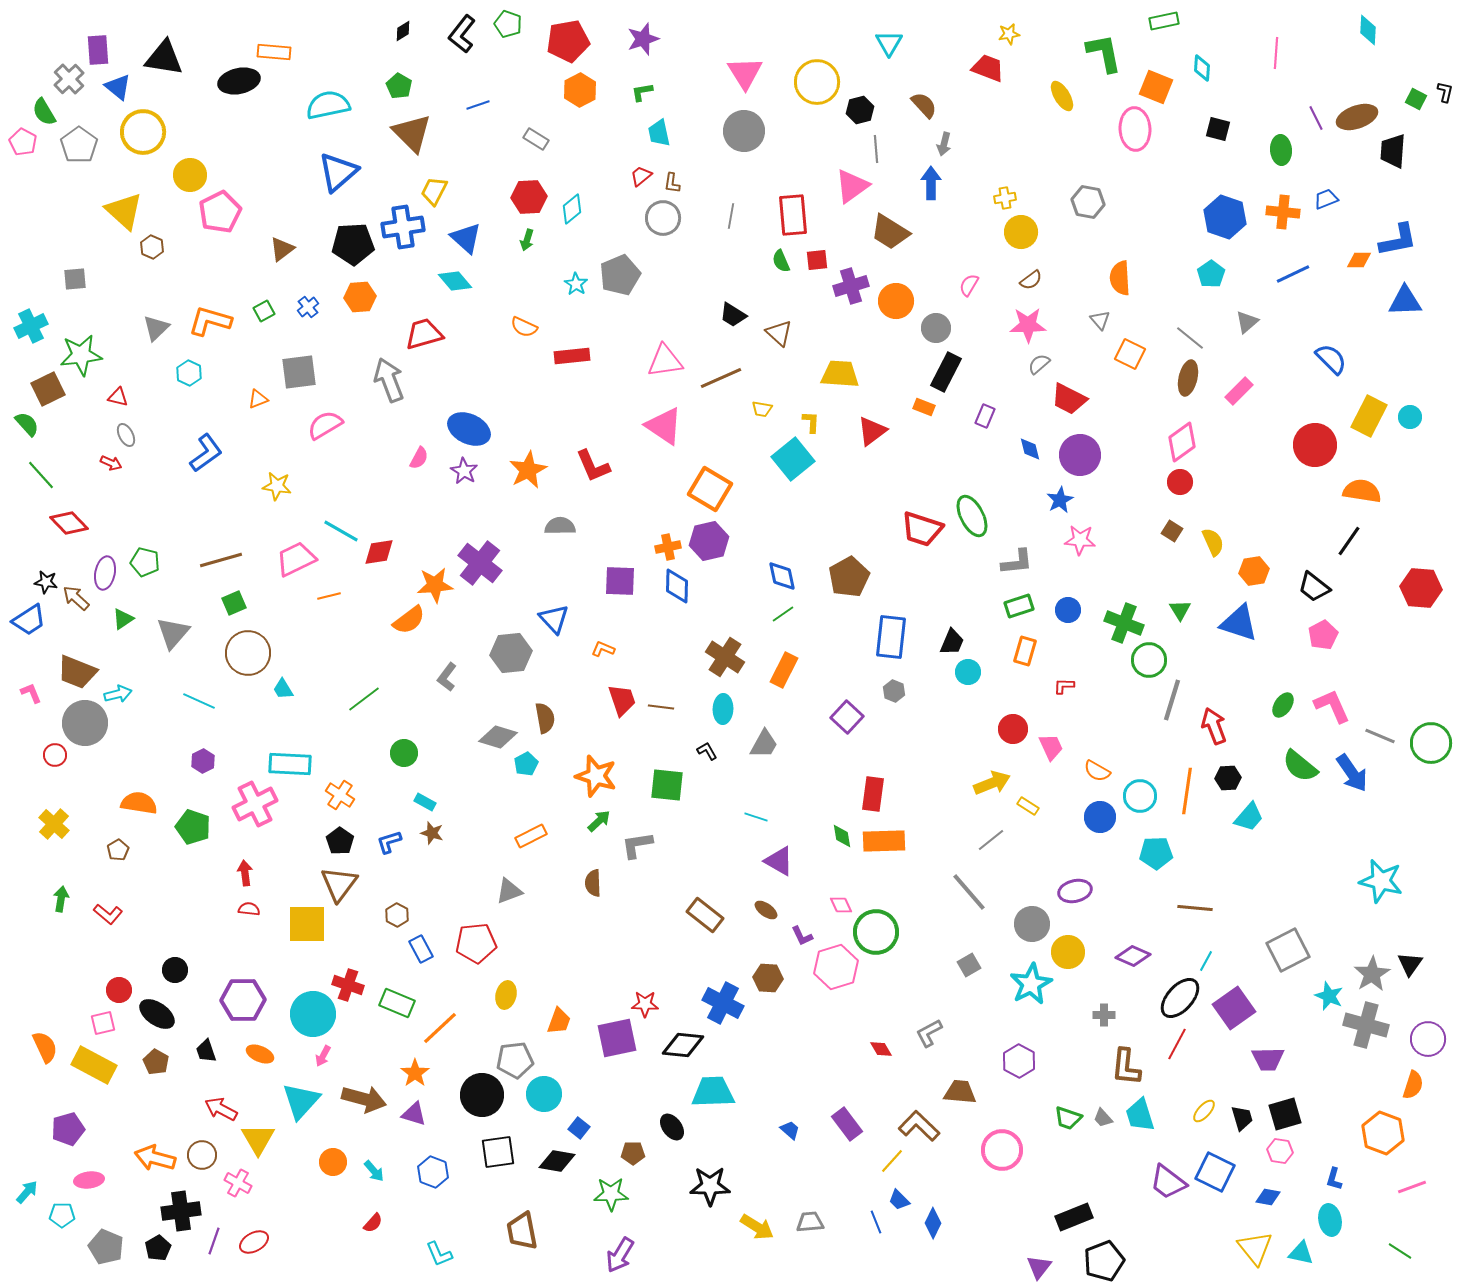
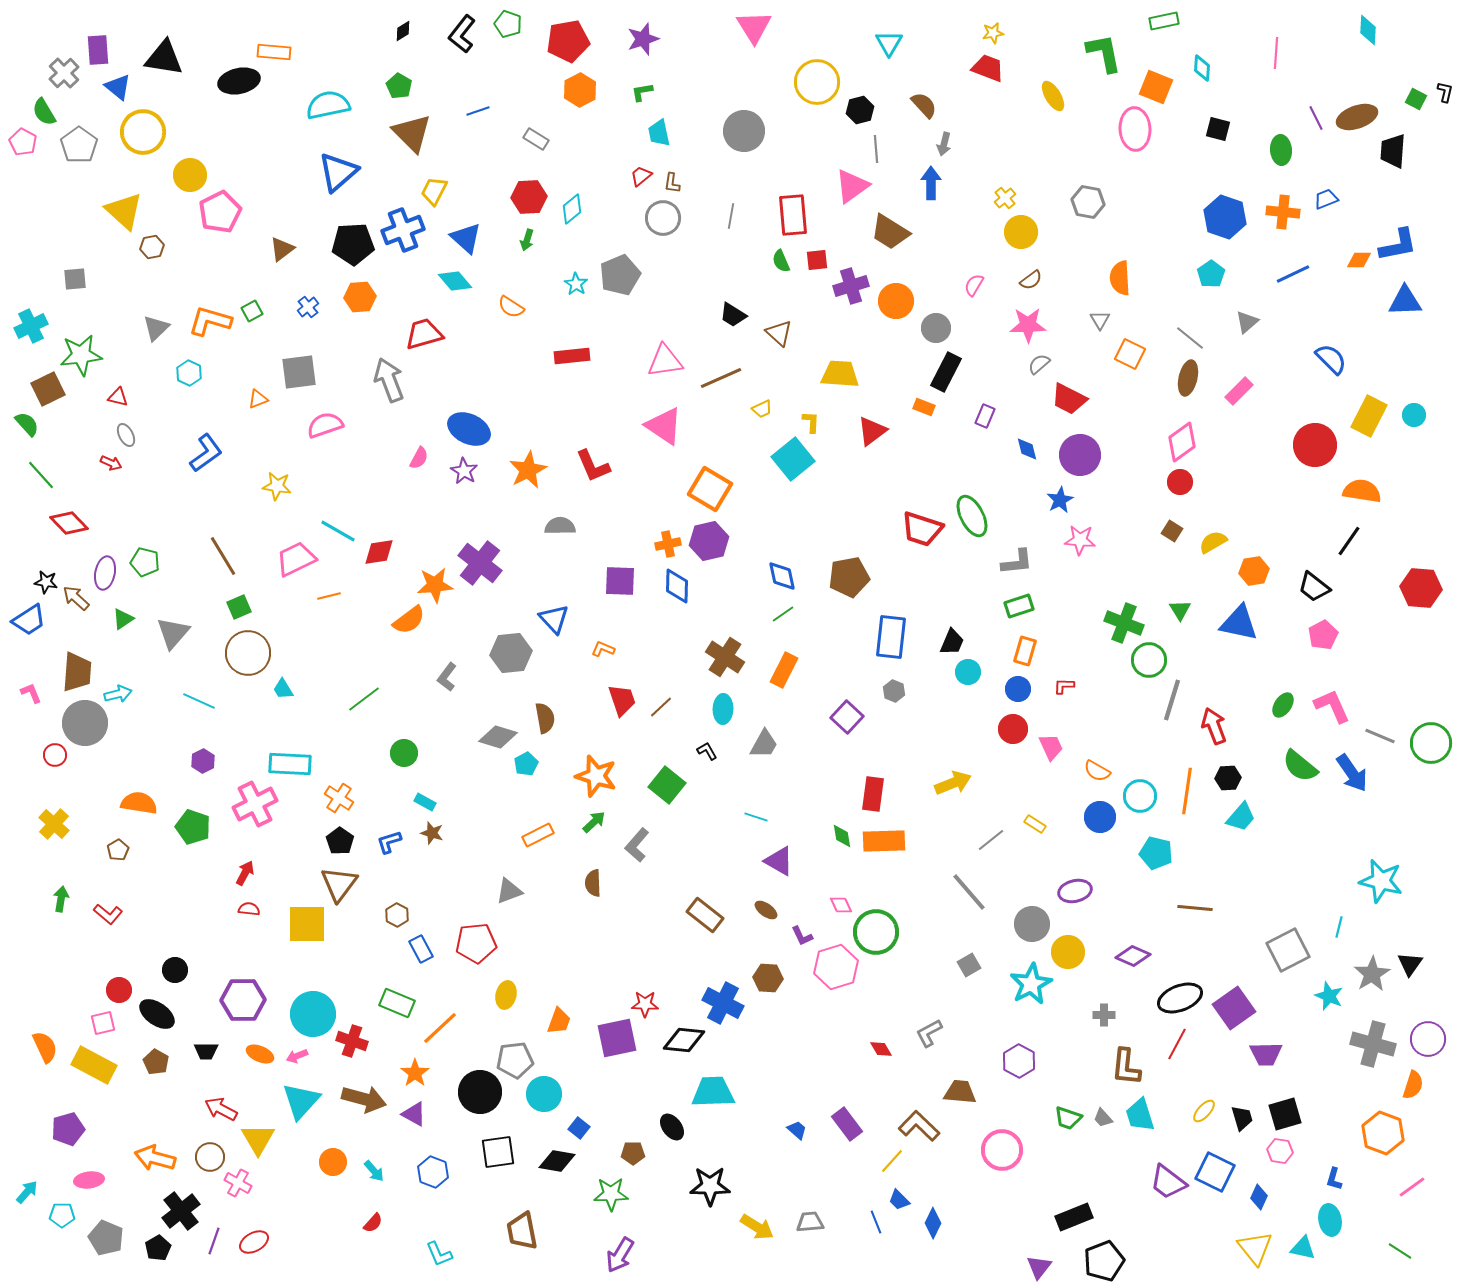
yellow star at (1009, 34): moved 16 px left, 1 px up
pink triangle at (745, 73): moved 9 px right, 46 px up
gray cross at (69, 79): moved 5 px left, 6 px up
yellow ellipse at (1062, 96): moved 9 px left
blue line at (478, 105): moved 6 px down
yellow cross at (1005, 198): rotated 30 degrees counterclockwise
blue cross at (403, 227): moved 3 px down; rotated 12 degrees counterclockwise
blue L-shape at (1398, 240): moved 5 px down
brown hexagon at (152, 247): rotated 25 degrees clockwise
pink semicircle at (969, 285): moved 5 px right
green square at (264, 311): moved 12 px left
gray triangle at (1100, 320): rotated 10 degrees clockwise
orange semicircle at (524, 327): moved 13 px left, 20 px up; rotated 8 degrees clockwise
yellow trapezoid at (762, 409): rotated 35 degrees counterclockwise
cyan circle at (1410, 417): moved 4 px right, 2 px up
pink semicircle at (325, 425): rotated 12 degrees clockwise
blue diamond at (1030, 449): moved 3 px left
cyan line at (341, 531): moved 3 px left
yellow semicircle at (1213, 542): rotated 96 degrees counterclockwise
orange cross at (668, 547): moved 3 px up
brown line at (221, 560): moved 2 px right, 4 px up; rotated 75 degrees clockwise
brown pentagon at (849, 577): rotated 18 degrees clockwise
green square at (234, 603): moved 5 px right, 4 px down
blue circle at (1068, 610): moved 50 px left, 79 px down
blue triangle at (1239, 623): rotated 6 degrees counterclockwise
brown trapezoid at (77, 672): rotated 108 degrees counterclockwise
brown line at (661, 707): rotated 50 degrees counterclockwise
yellow arrow at (992, 783): moved 39 px left
green square at (667, 785): rotated 33 degrees clockwise
orange cross at (340, 795): moved 1 px left, 3 px down
yellow rectangle at (1028, 806): moved 7 px right, 18 px down
cyan trapezoid at (1249, 817): moved 8 px left
green arrow at (599, 821): moved 5 px left, 1 px down
orange rectangle at (531, 836): moved 7 px right, 1 px up
gray L-shape at (637, 845): rotated 40 degrees counterclockwise
cyan pentagon at (1156, 853): rotated 16 degrees clockwise
red arrow at (245, 873): rotated 35 degrees clockwise
cyan line at (1206, 961): moved 133 px right, 34 px up; rotated 15 degrees counterclockwise
red cross at (348, 985): moved 4 px right, 56 px down
black ellipse at (1180, 998): rotated 27 degrees clockwise
gray cross at (1366, 1025): moved 7 px right, 19 px down
black diamond at (683, 1045): moved 1 px right, 5 px up
black trapezoid at (206, 1051): rotated 70 degrees counterclockwise
pink arrow at (323, 1056): moved 26 px left; rotated 40 degrees clockwise
purple trapezoid at (1268, 1059): moved 2 px left, 5 px up
black circle at (482, 1095): moved 2 px left, 3 px up
purple triangle at (414, 1114): rotated 12 degrees clockwise
blue trapezoid at (790, 1130): moved 7 px right
brown circle at (202, 1155): moved 8 px right, 2 px down
pink line at (1412, 1187): rotated 16 degrees counterclockwise
blue diamond at (1268, 1197): moved 9 px left; rotated 75 degrees counterclockwise
black cross at (181, 1211): rotated 30 degrees counterclockwise
gray pentagon at (106, 1247): moved 9 px up
cyan triangle at (1301, 1253): moved 2 px right, 5 px up
